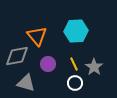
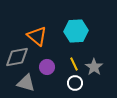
orange triangle: rotated 10 degrees counterclockwise
gray diamond: moved 1 px down
purple circle: moved 1 px left, 3 px down
